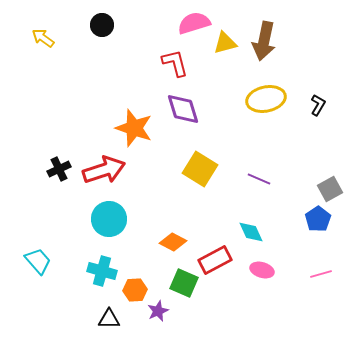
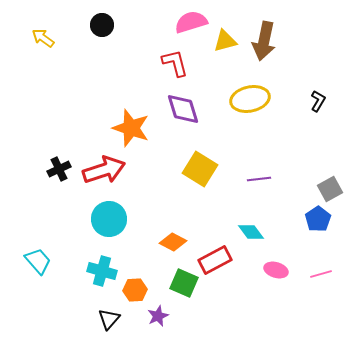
pink semicircle: moved 3 px left, 1 px up
yellow triangle: moved 2 px up
yellow ellipse: moved 16 px left
black L-shape: moved 4 px up
orange star: moved 3 px left
purple line: rotated 30 degrees counterclockwise
cyan diamond: rotated 12 degrees counterclockwise
pink ellipse: moved 14 px right
purple star: moved 5 px down
black triangle: rotated 50 degrees counterclockwise
